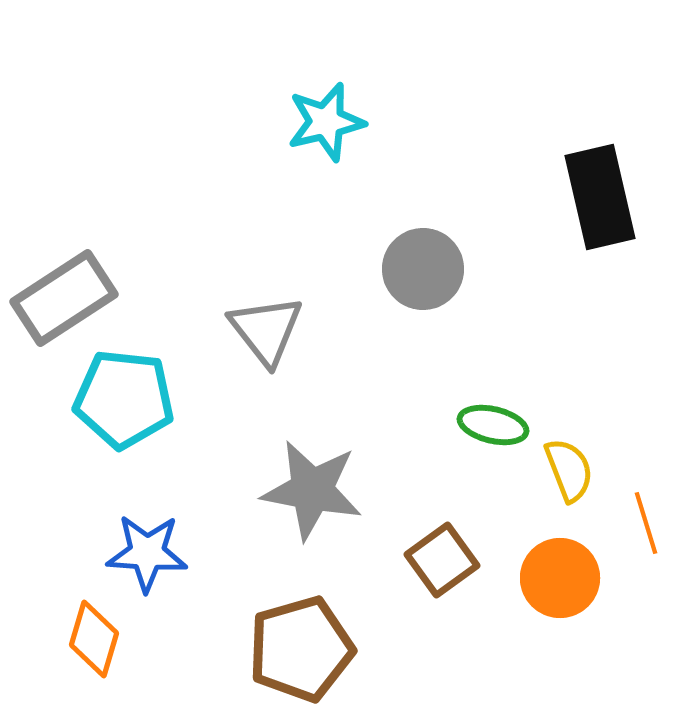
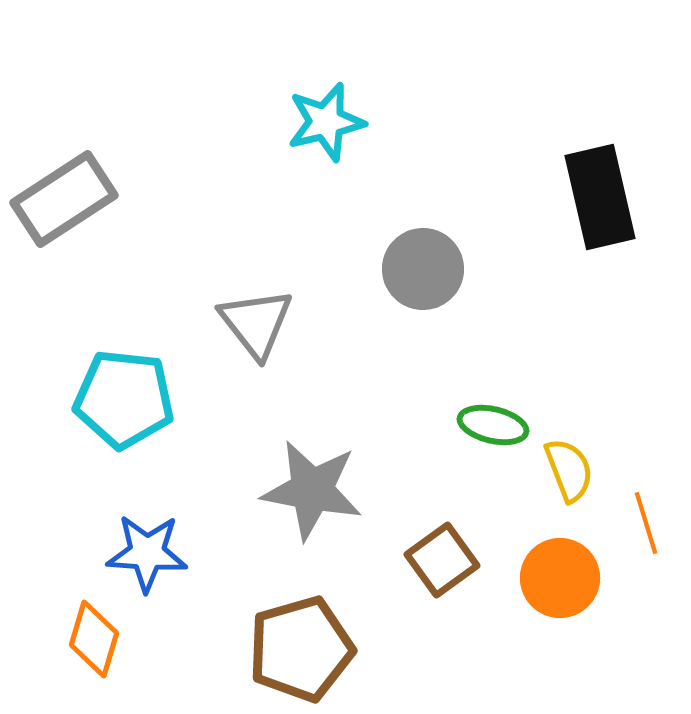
gray rectangle: moved 99 px up
gray triangle: moved 10 px left, 7 px up
